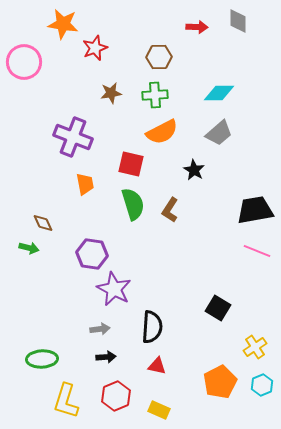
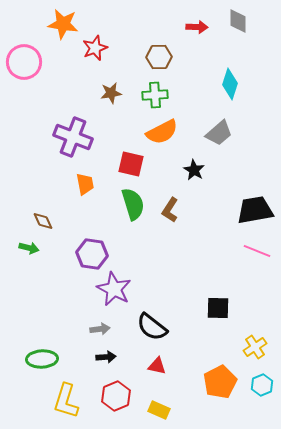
cyan diamond: moved 11 px right, 9 px up; rotated 72 degrees counterclockwise
brown diamond: moved 2 px up
black square: rotated 30 degrees counterclockwise
black semicircle: rotated 124 degrees clockwise
